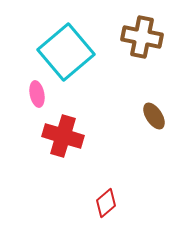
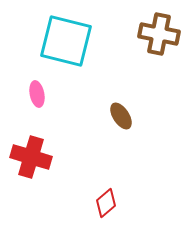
brown cross: moved 17 px right, 3 px up
cyan square: moved 11 px up; rotated 36 degrees counterclockwise
brown ellipse: moved 33 px left
red cross: moved 32 px left, 21 px down
